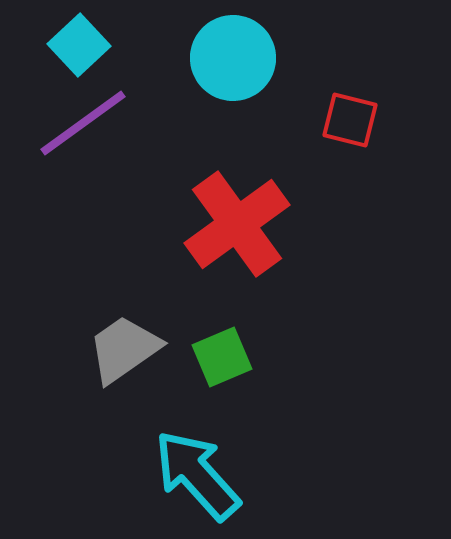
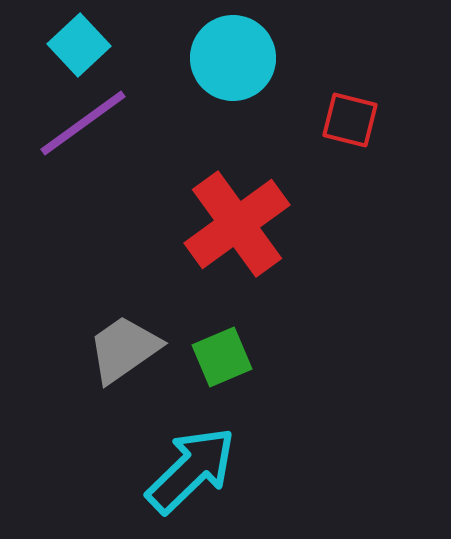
cyan arrow: moved 6 px left, 5 px up; rotated 88 degrees clockwise
